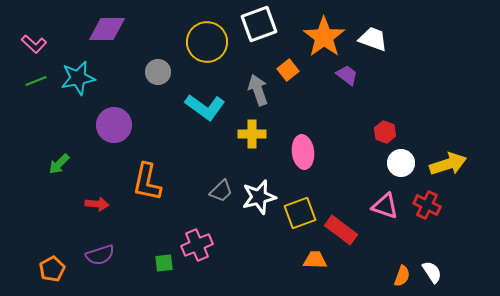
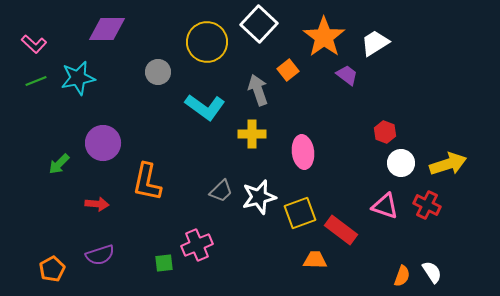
white square: rotated 27 degrees counterclockwise
white trapezoid: moved 2 px right, 4 px down; rotated 52 degrees counterclockwise
purple circle: moved 11 px left, 18 px down
